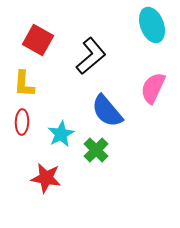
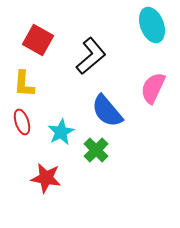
red ellipse: rotated 20 degrees counterclockwise
cyan star: moved 2 px up
